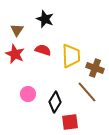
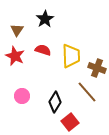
black star: rotated 18 degrees clockwise
red star: moved 2 px down
brown cross: moved 2 px right
pink circle: moved 6 px left, 2 px down
red square: rotated 30 degrees counterclockwise
